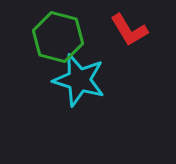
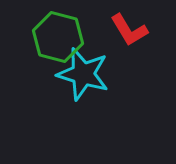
cyan star: moved 4 px right, 6 px up
